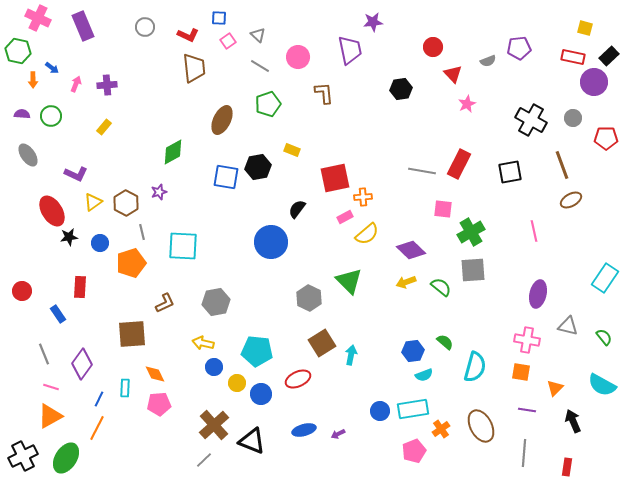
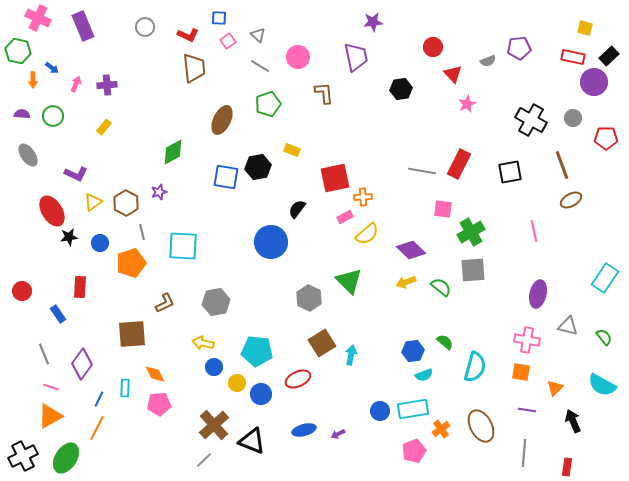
purple trapezoid at (350, 50): moved 6 px right, 7 px down
green circle at (51, 116): moved 2 px right
